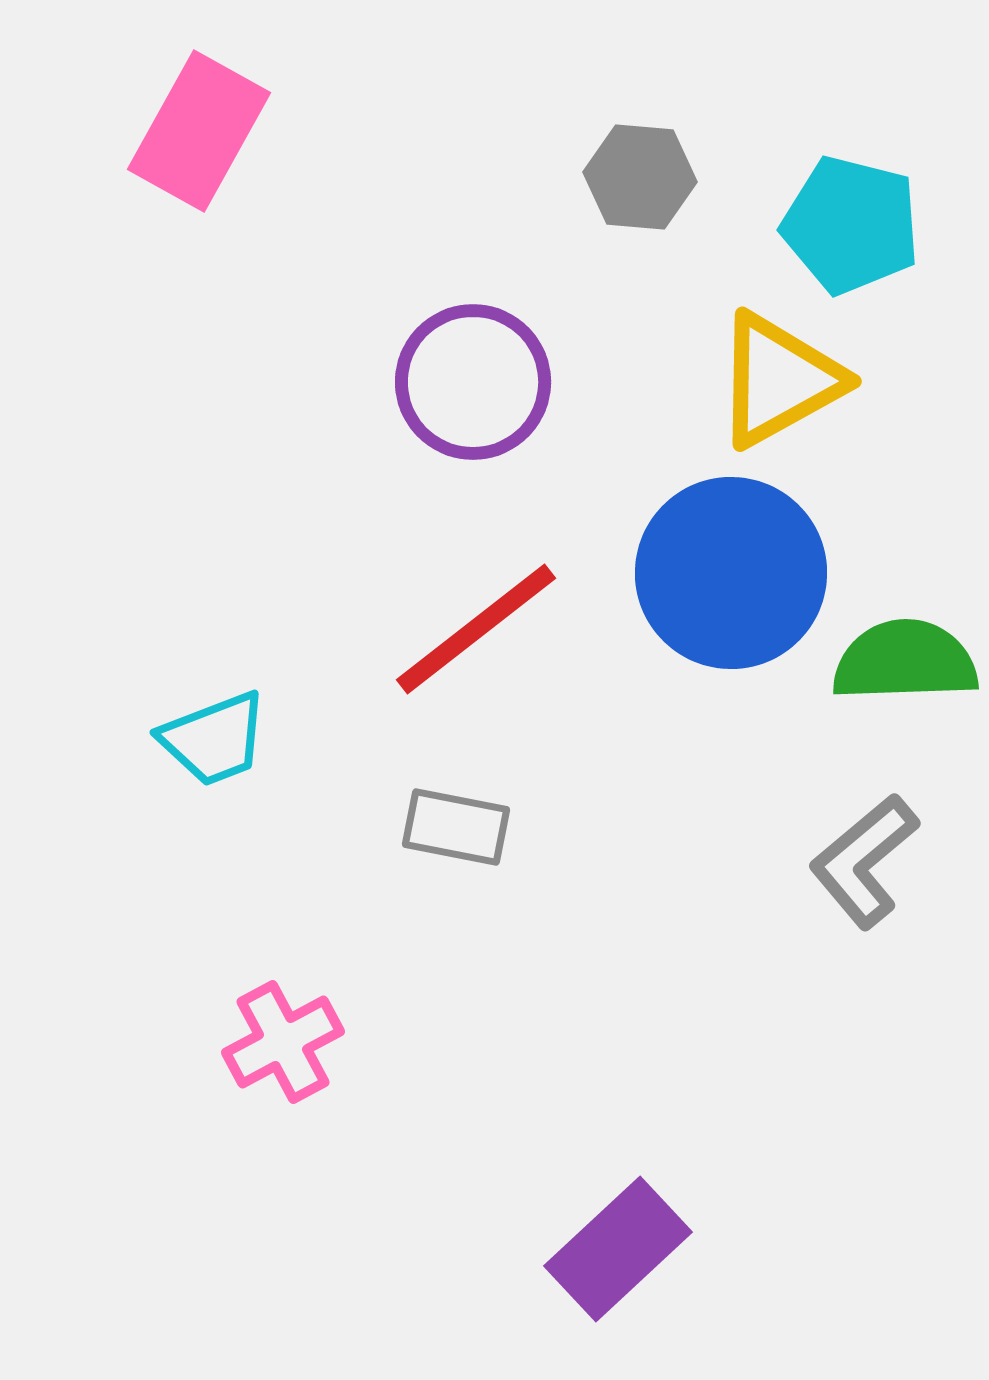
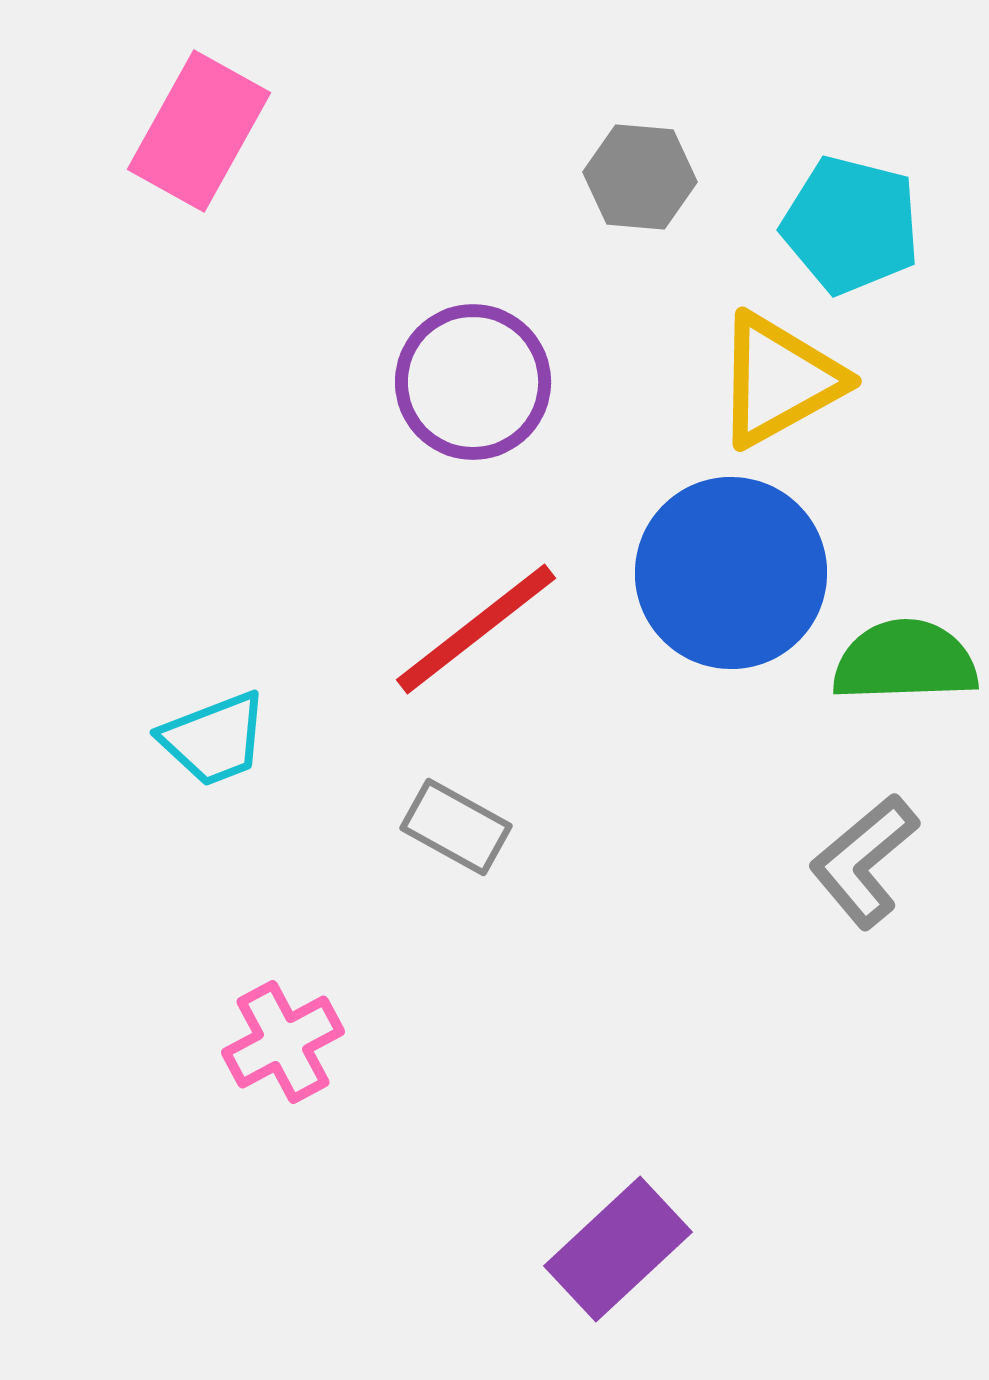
gray rectangle: rotated 18 degrees clockwise
